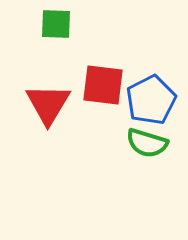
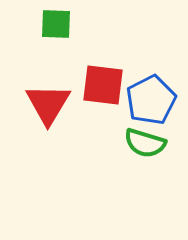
green semicircle: moved 2 px left
